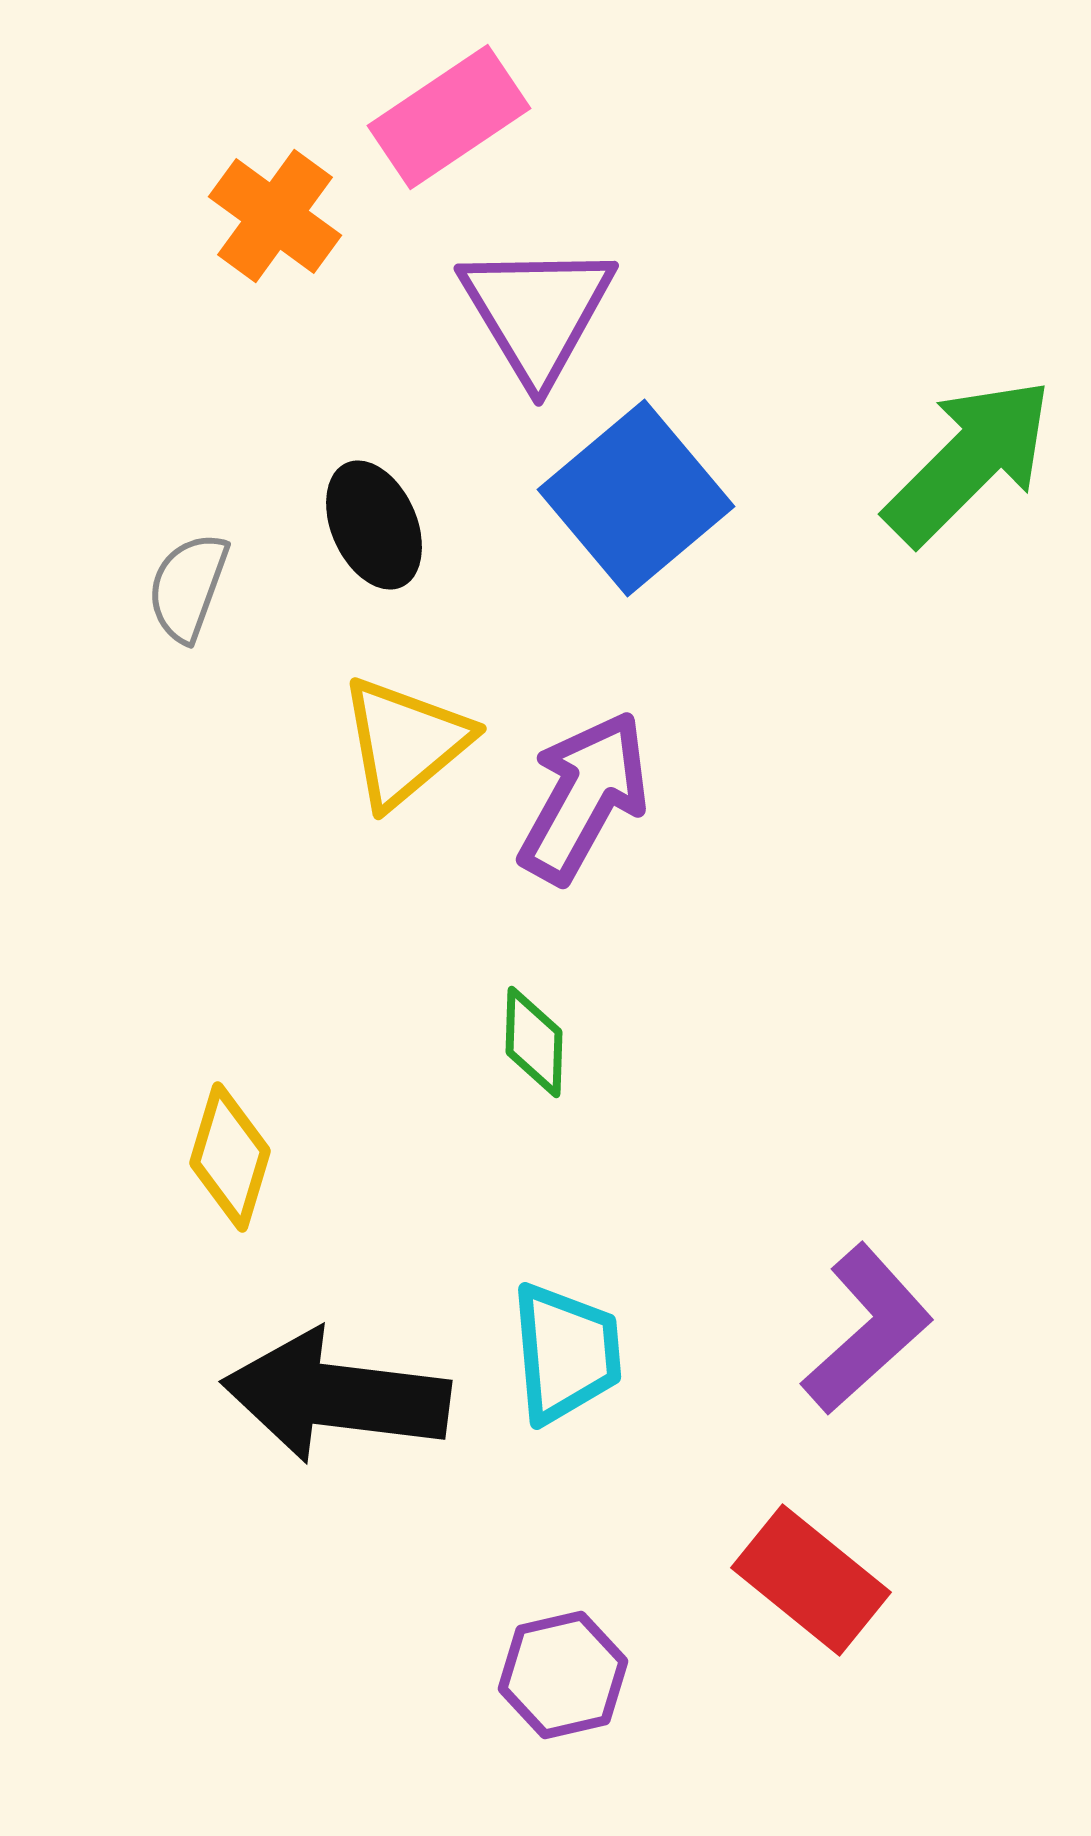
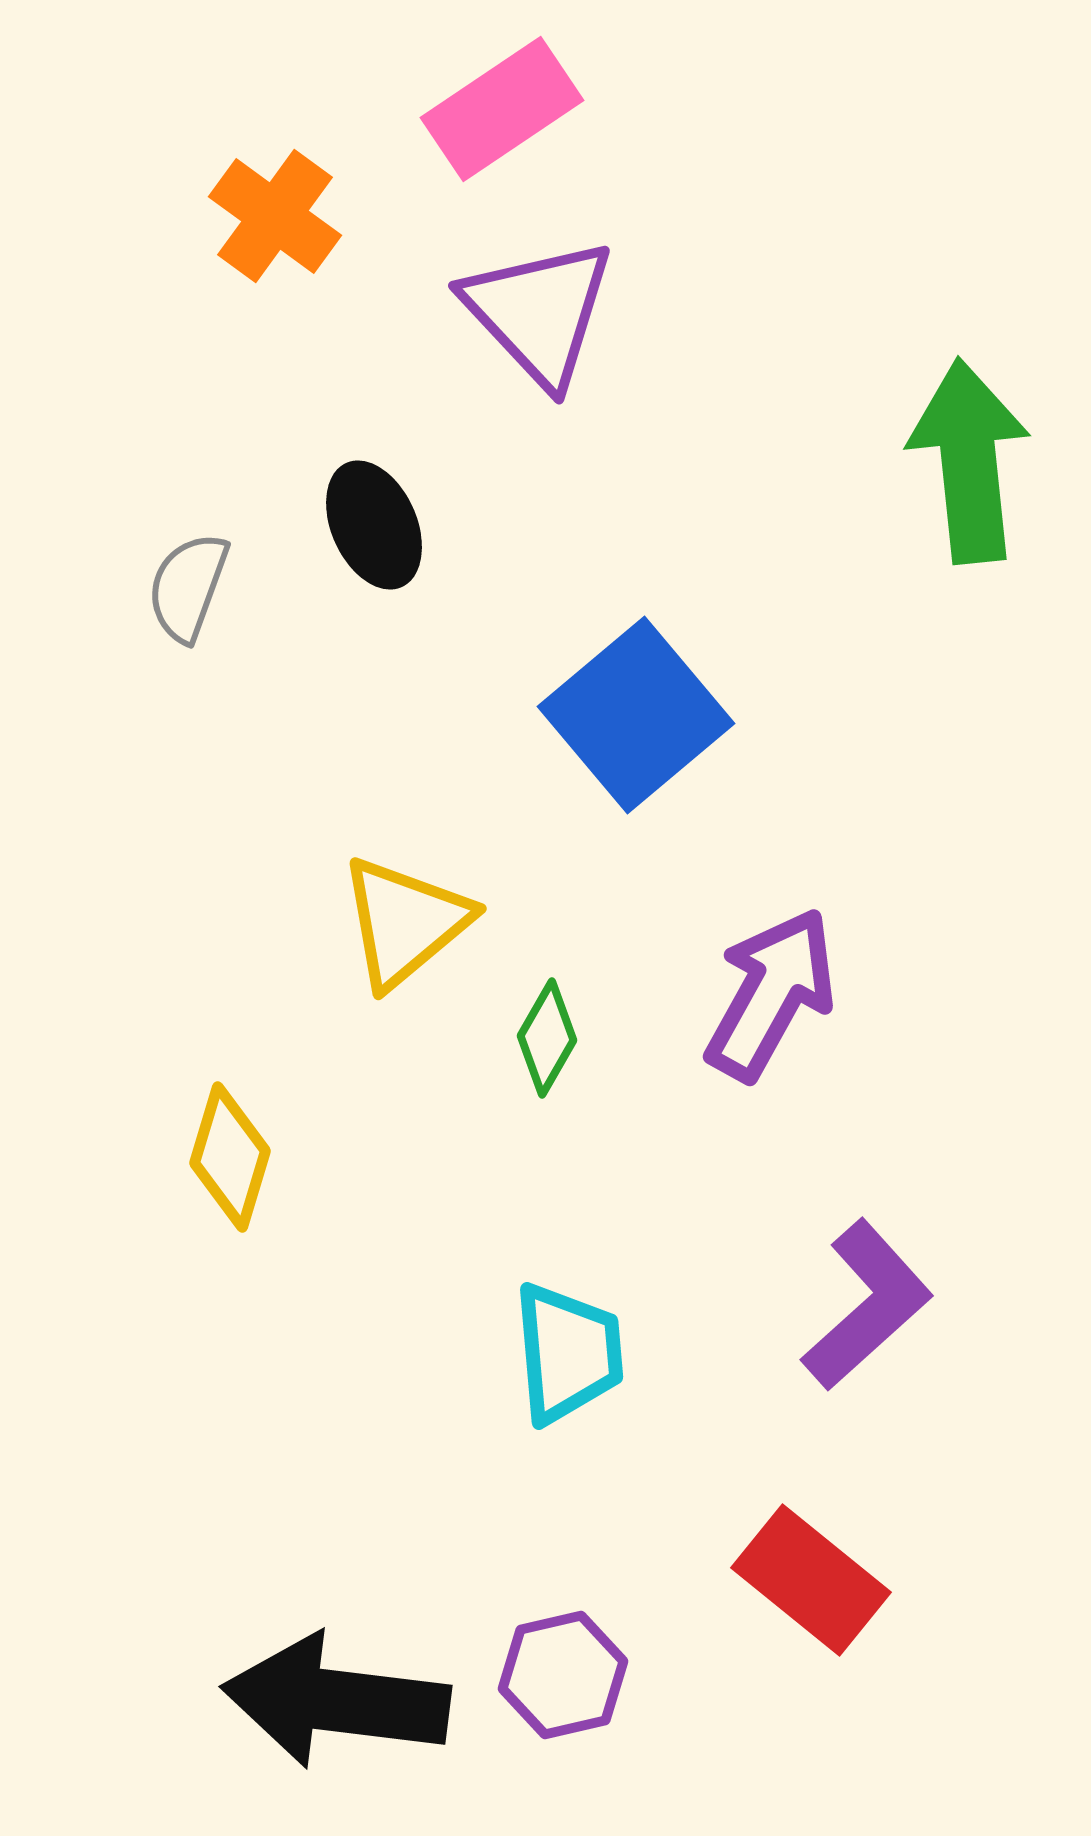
pink rectangle: moved 53 px right, 8 px up
purple triangle: moved 2 px right; rotated 12 degrees counterclockwise
green arrow: rotated 51 degrees counterclockwise
blue square: moved 217 px down
yellow triangle: moved 180 px down
purple arrow: moved 187 px right, 197 px down
green diamond: moved 13 px right, 4 px up; rotated 28 degrees clockwise
purple L-shape: moved 24 px up
cyan trapezoid: moved 2 px right
black arrow: moved 305 px down
